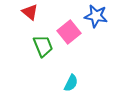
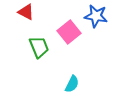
red triangle: moved 4 px left; rotated 12 degrees counterclockwise
green trapezoid: moved 4 px left, 1 px down
cyan semicircle: moved 1 px right, 1 px down
